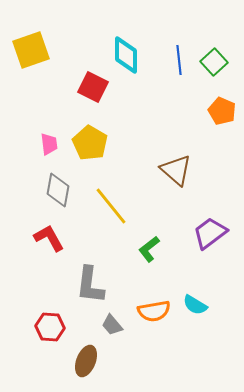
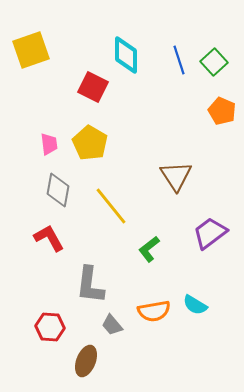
blue line: rotated 12 degrees counterclockwise
brown triangle: moved 6 px down; rotated 16 degrees clockwise
